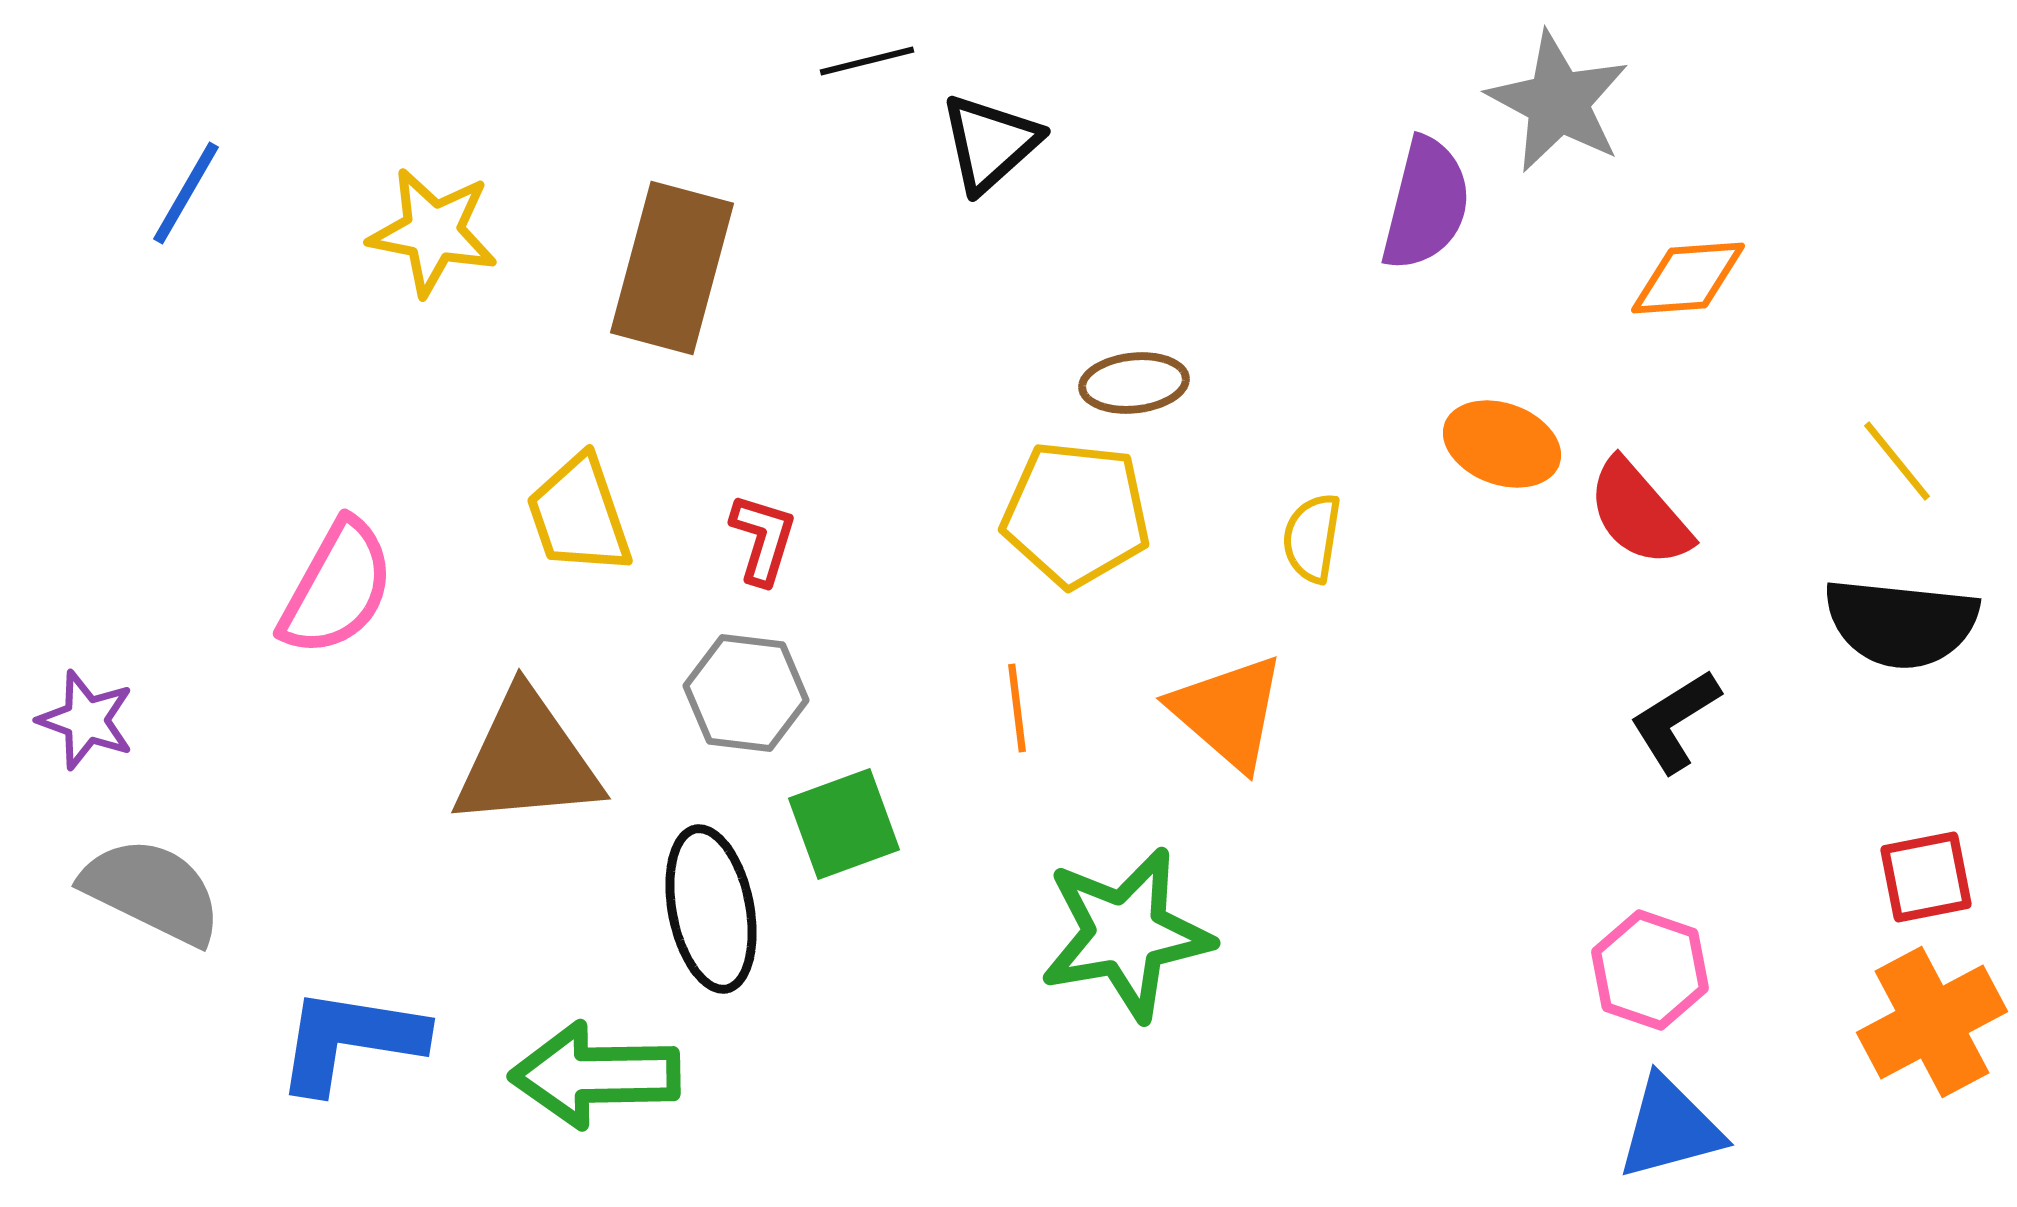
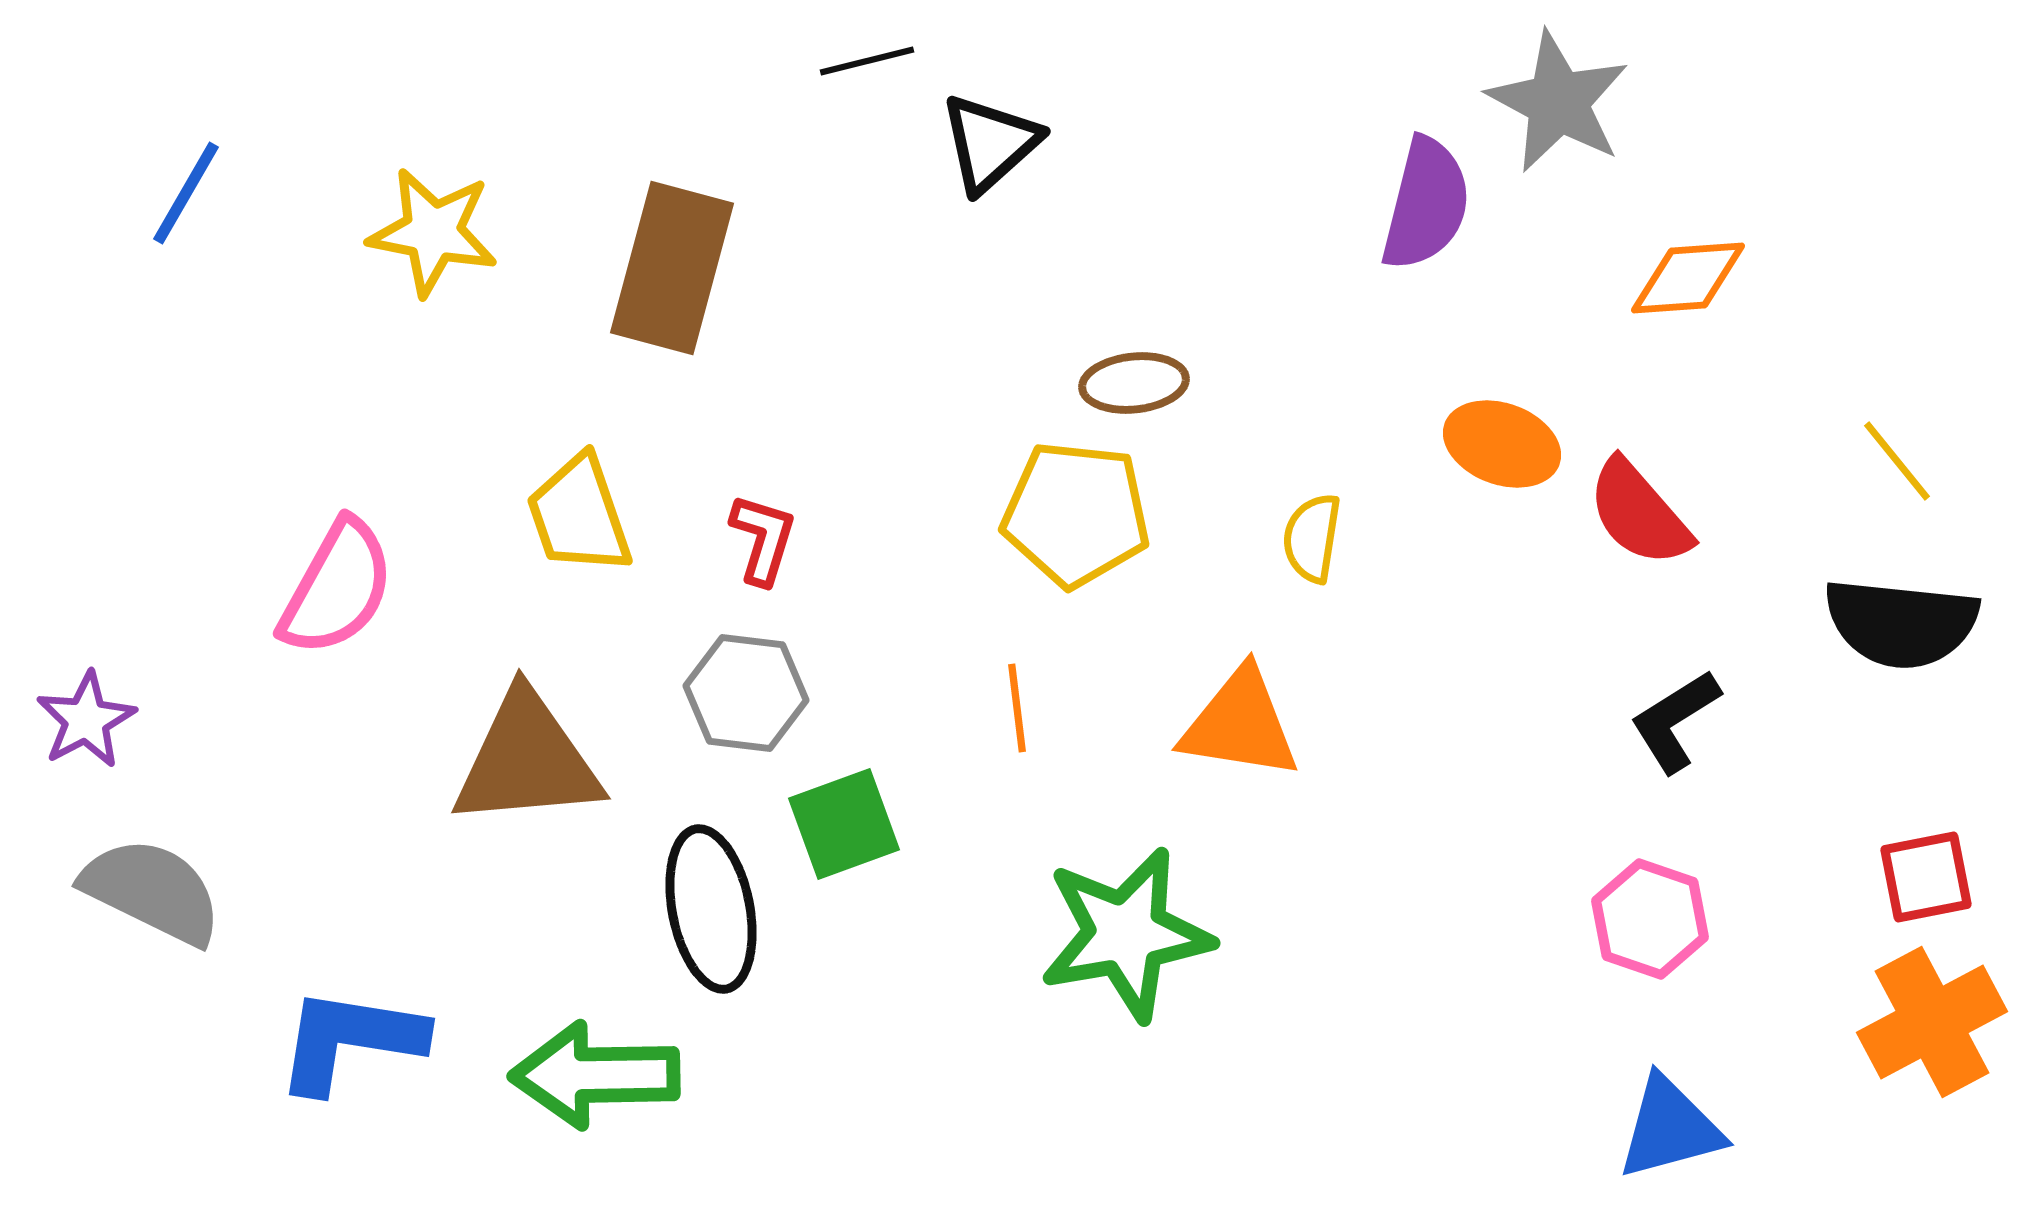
orange triangle: moved 12 px right, 12 px down; rotated 32 degrees counterclockwise
purple star: rotated 24 degrees clockwise
pink hexagon: moved 51 px up
